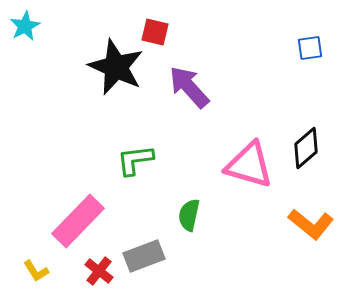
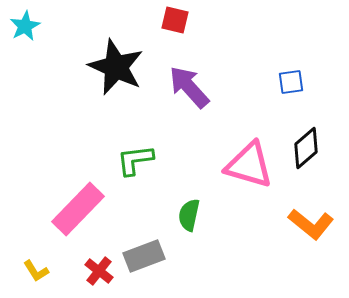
red square: moved 20 px right, 12 px up
blue square: moved 19 px left, 34 px down
pink rectangle: moved 12 px up
